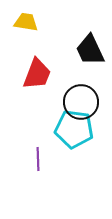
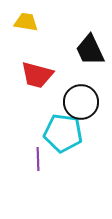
red trapezoid: moved 1 px down; rotated 84 degrees clockwise
cyan pentagon: moved 11 px left, 4 px down
